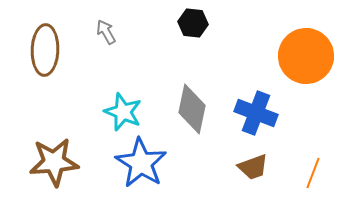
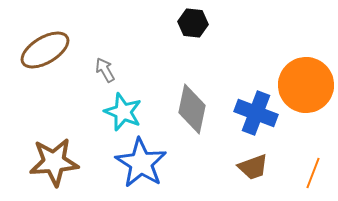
gray arrow: moved 1 px left, 38 px down
brown ellipse: rotated 57 degrees clockwise
orange circle: moved 29 px down
